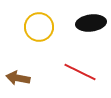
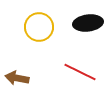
black ellipse: moved 3 px left
brown arrow: moved 1 px left
